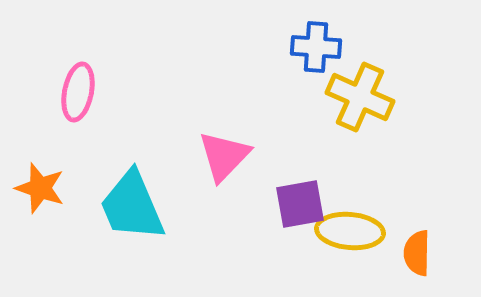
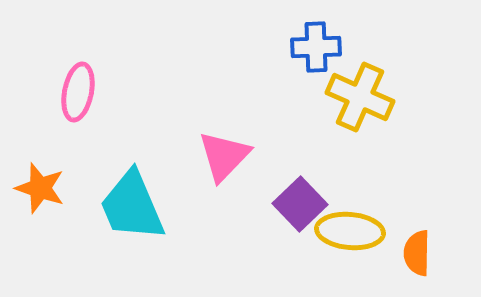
blue cross: rotated 6 degrees counterclockwise
purple square: rotated 34 degrees counterclockwise
